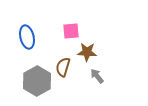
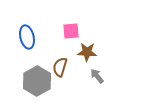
brown semicircle: moved 3 px left
